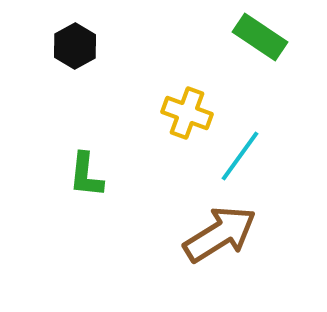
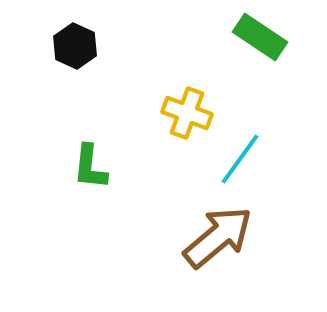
black hexagon: rotated 6 degrees counterclockwise
cyan line: moved 3 px down
green L-shape: moved 4 px right, 8 px up
brown arrow: moved 2 px left, 3 px down; rotated 8 degrees counterclockwise
